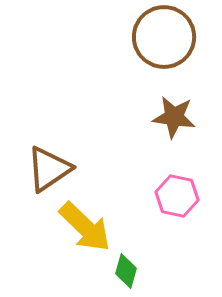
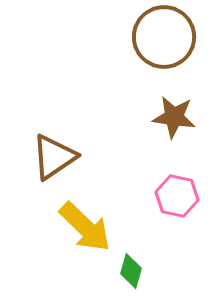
brown triangle: moved 5 px right, 12 px up
green diamond: moved 5 px right
